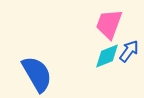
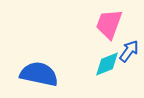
cyan diamond: moved 8 px down
blue semicircle: moved 2 px right; rotated 48 degrees counterclockwise
